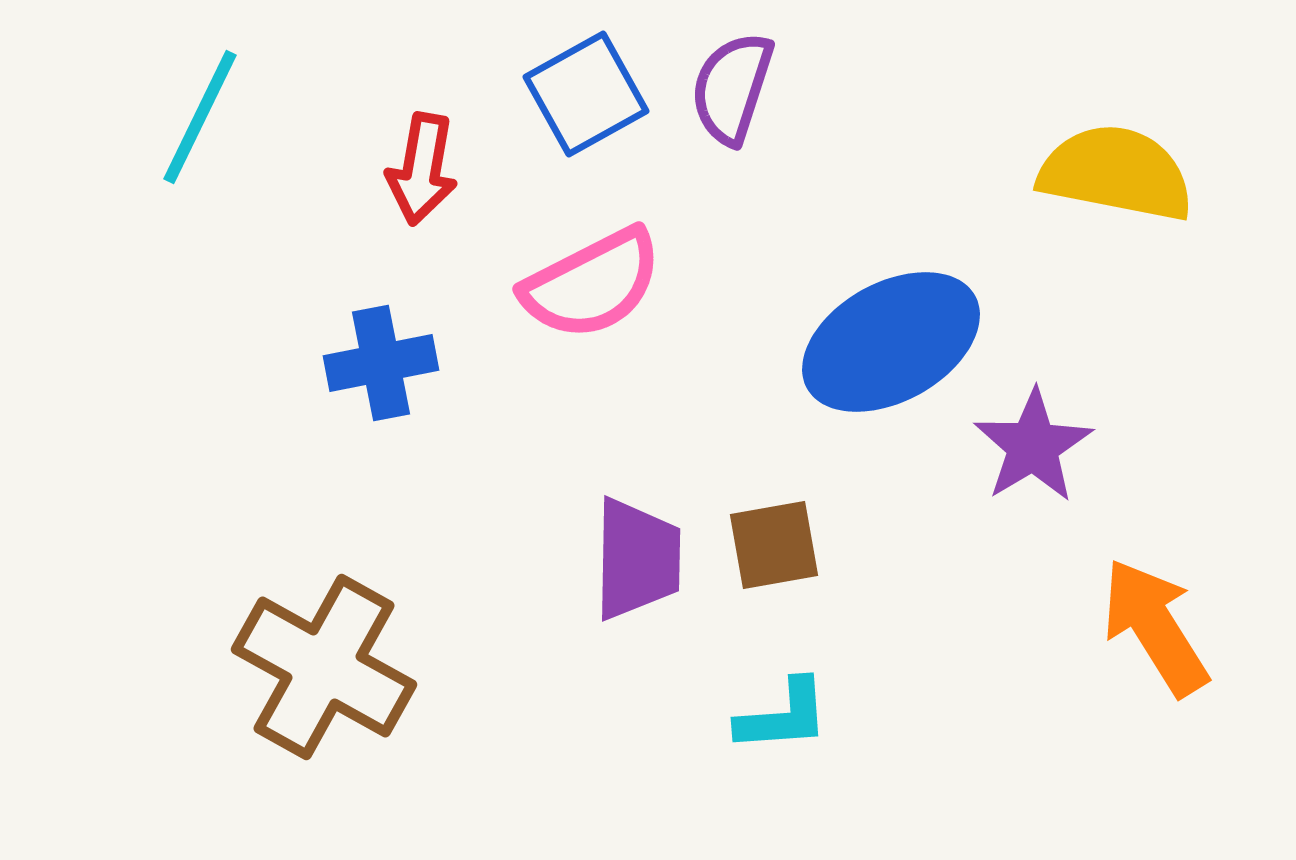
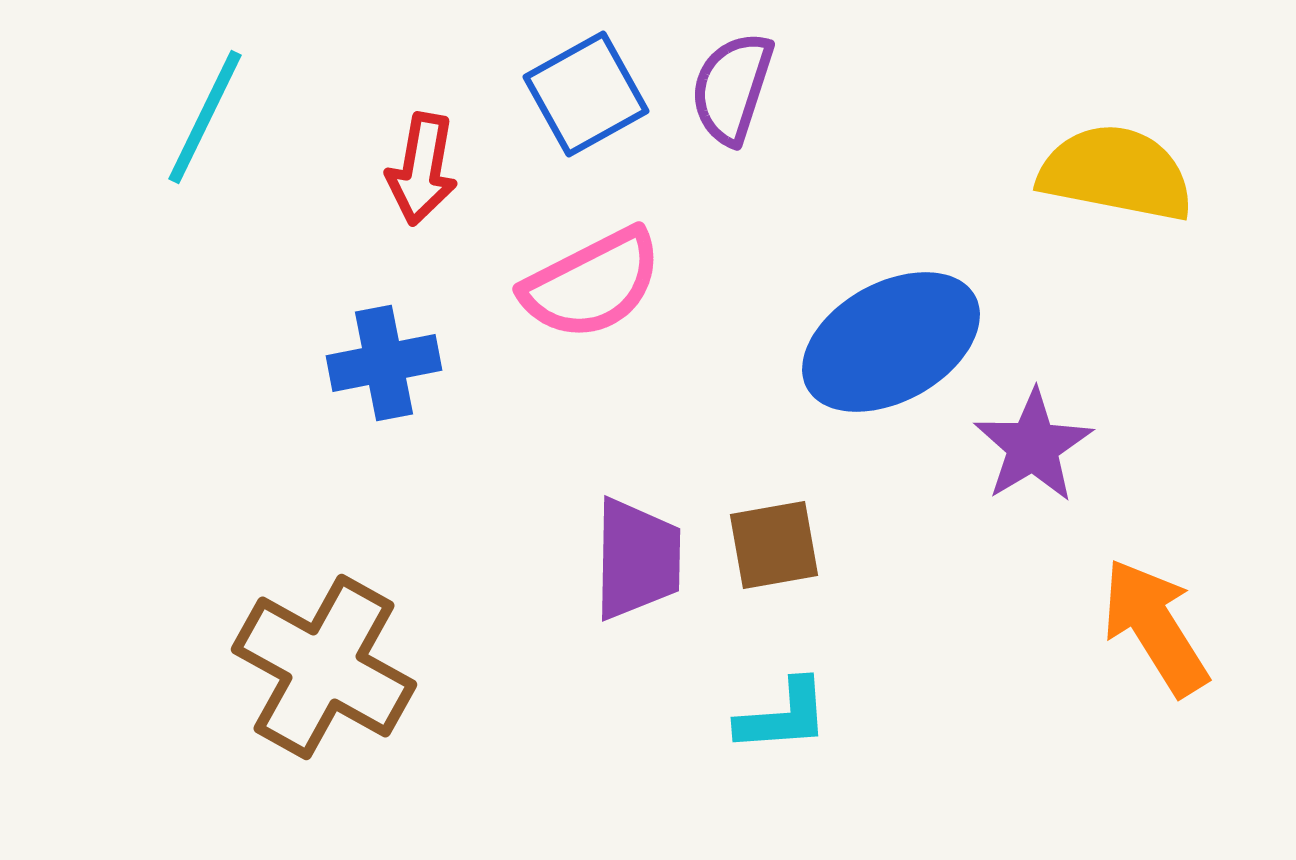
cyan line: moved 5 px right
blue cross: moved 3 px right
